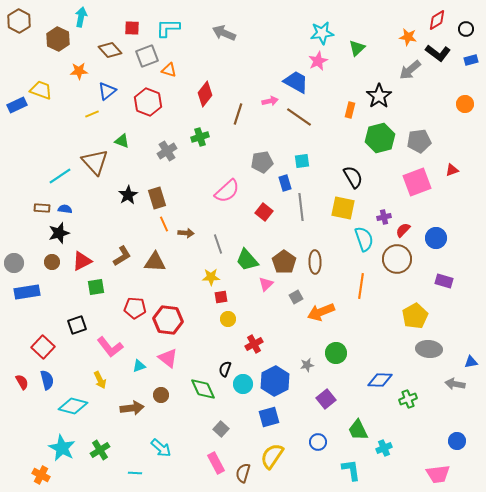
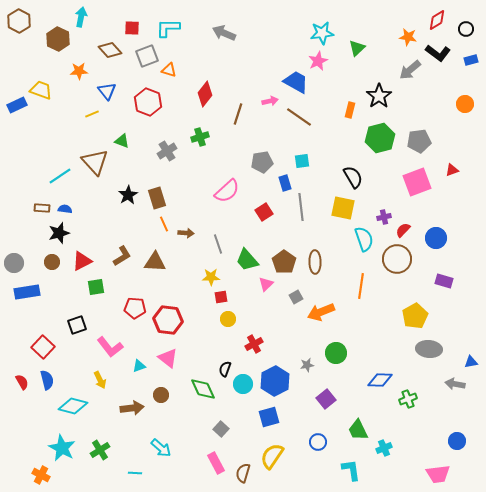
blue triangle at (107, 91): rotated 30 degrees counterclockwise
red square at (264, 212): rotated 18 degrees clockwise
